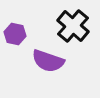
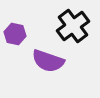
black cross: rotated 12 degrees clockwise
